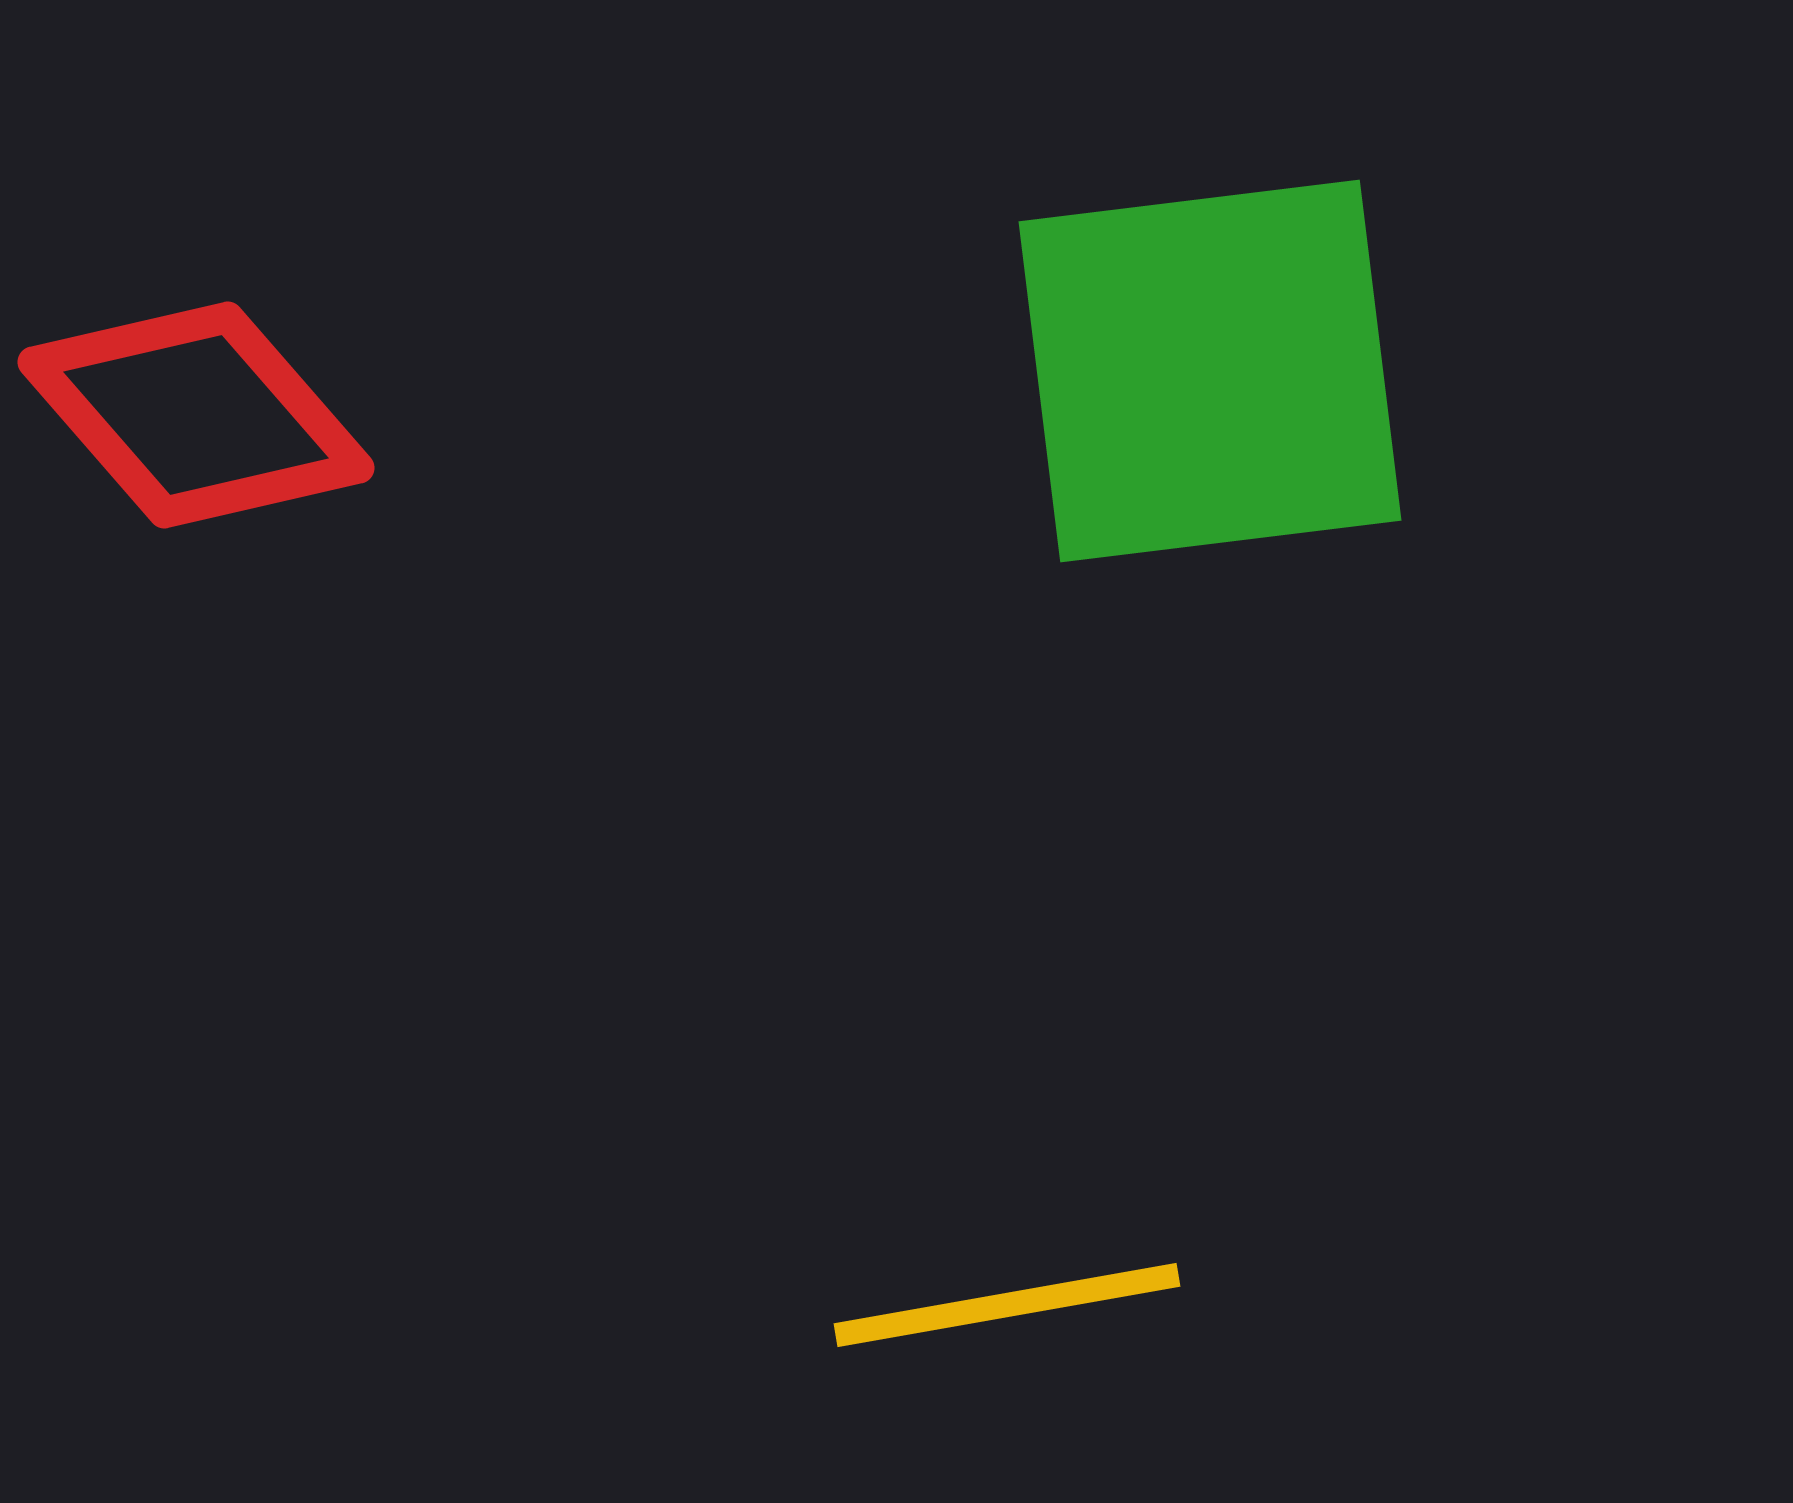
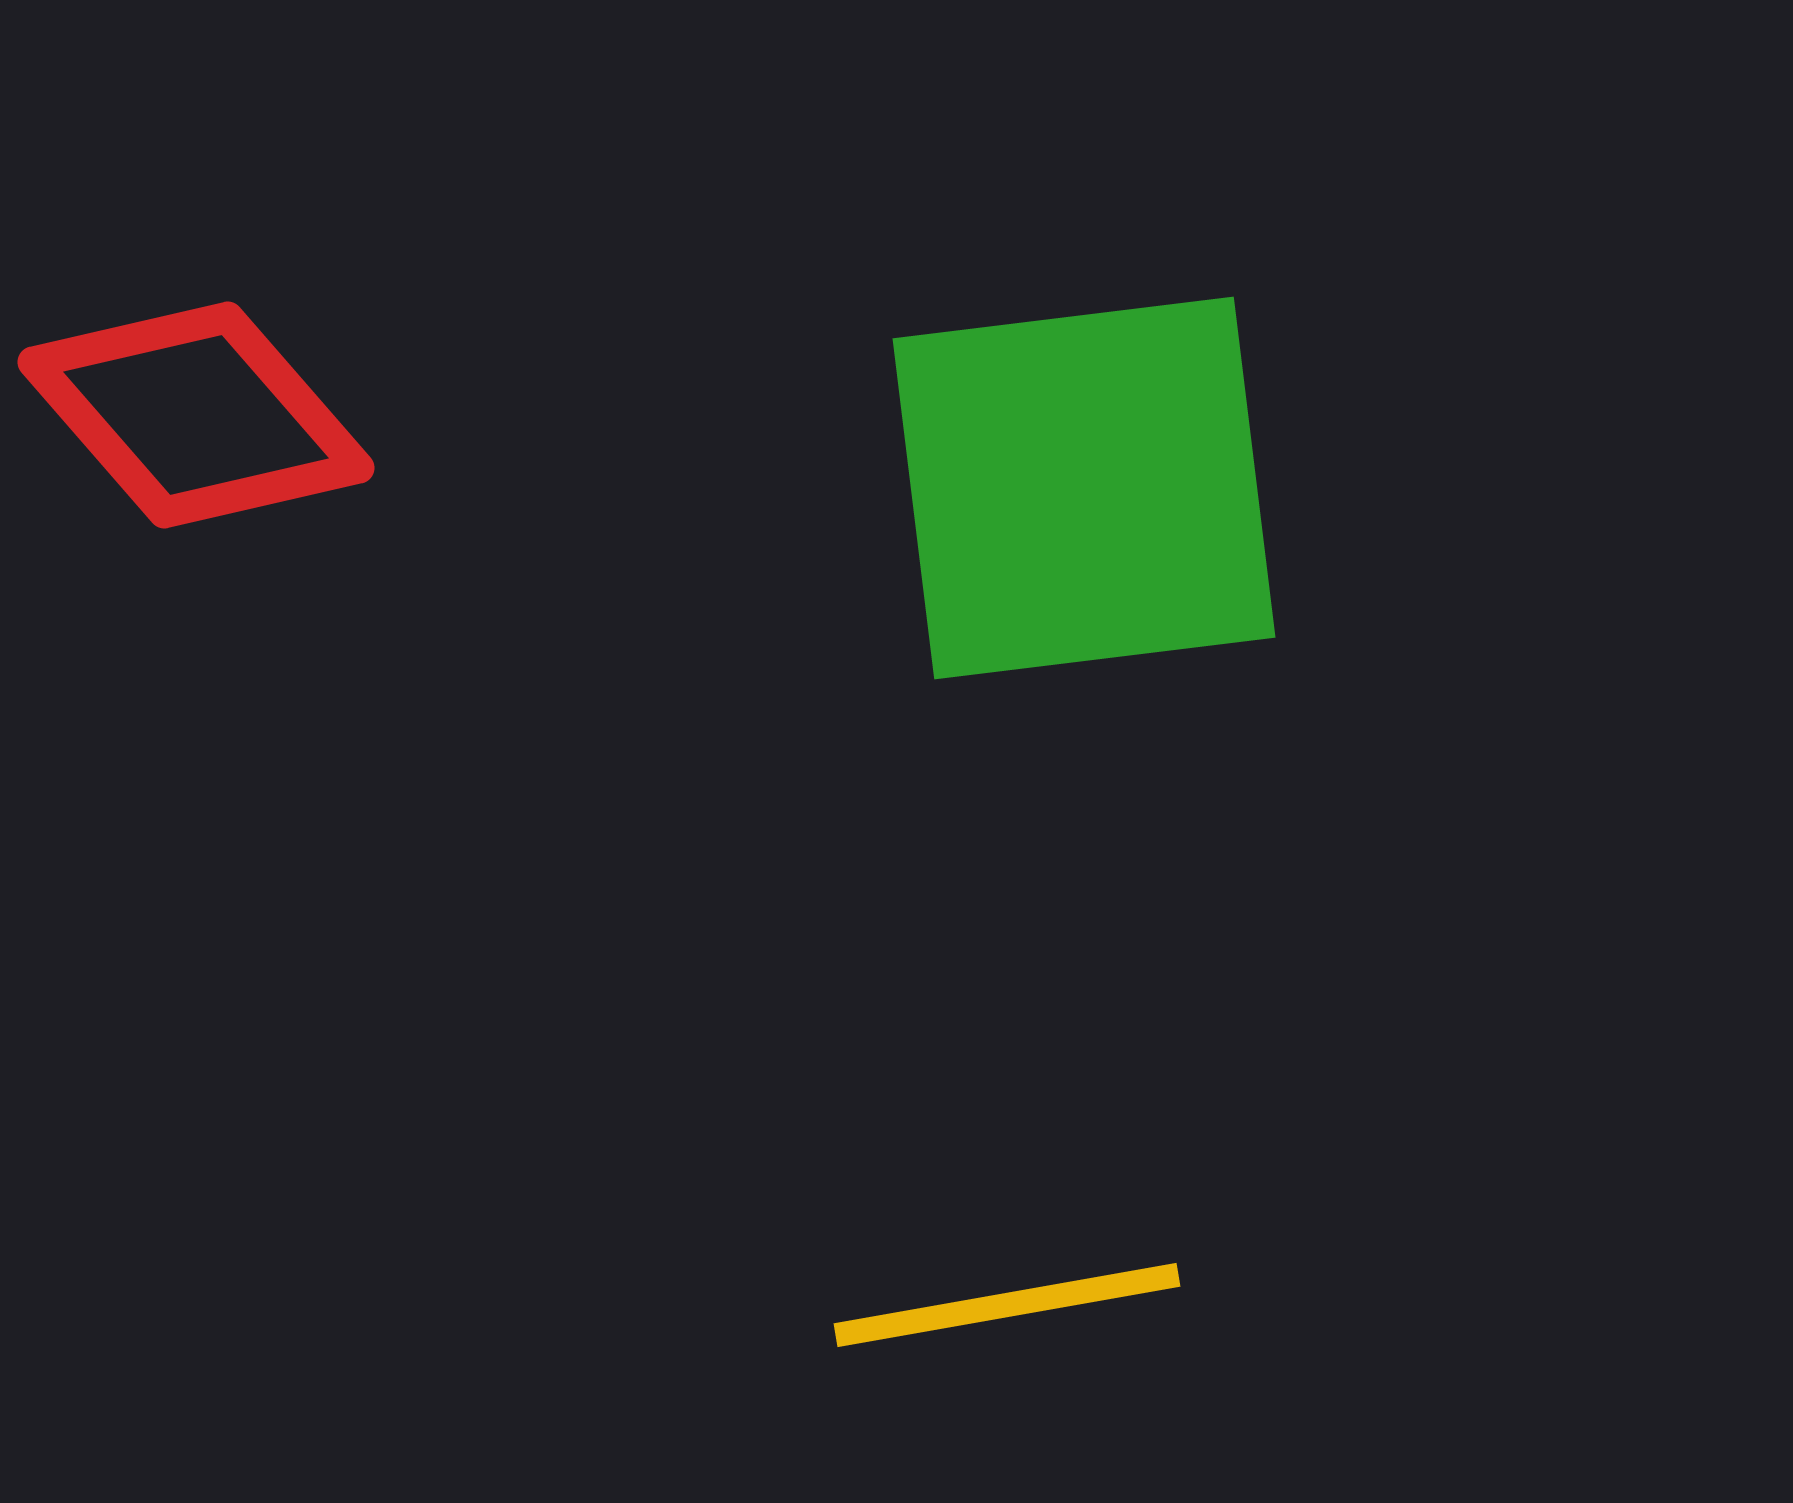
green square: moved 126 px left, 117 px down
